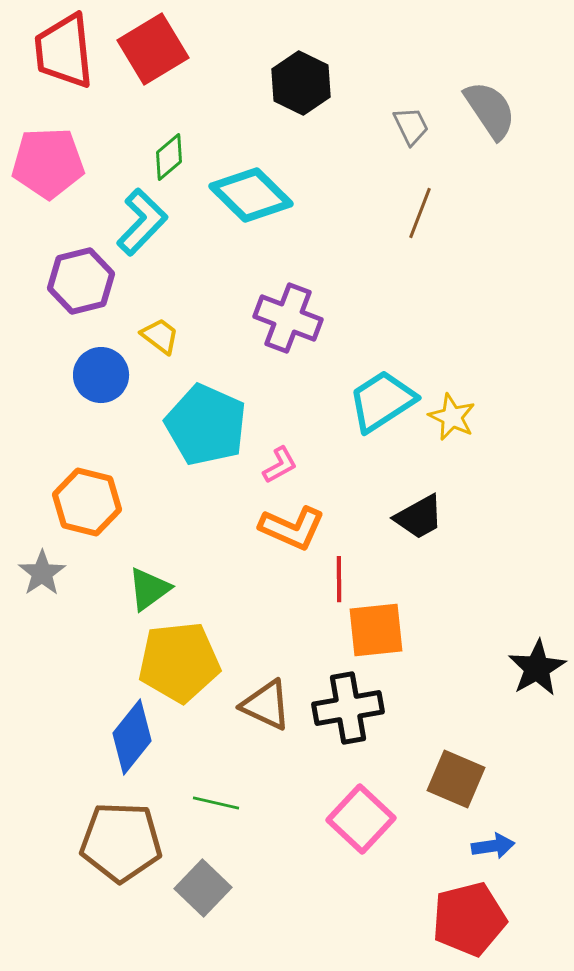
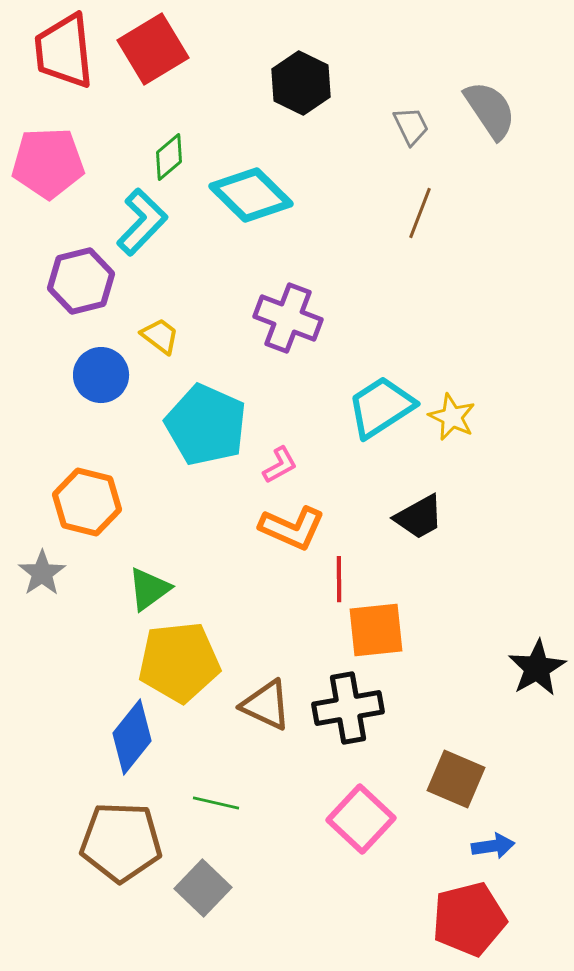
cyan trapezoid: moved 1 px left, 6 px down
